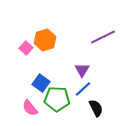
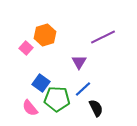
orange hexagon: moved 5 px up
purple triangle: moved 3 px left, 8 px up
